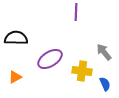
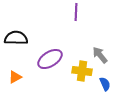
gray arrow: moved 4 px left, 3 px down
